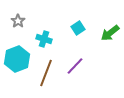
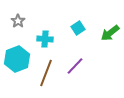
cyan cross: moved 1 px right; rotated 14 degrees counterclockwise
